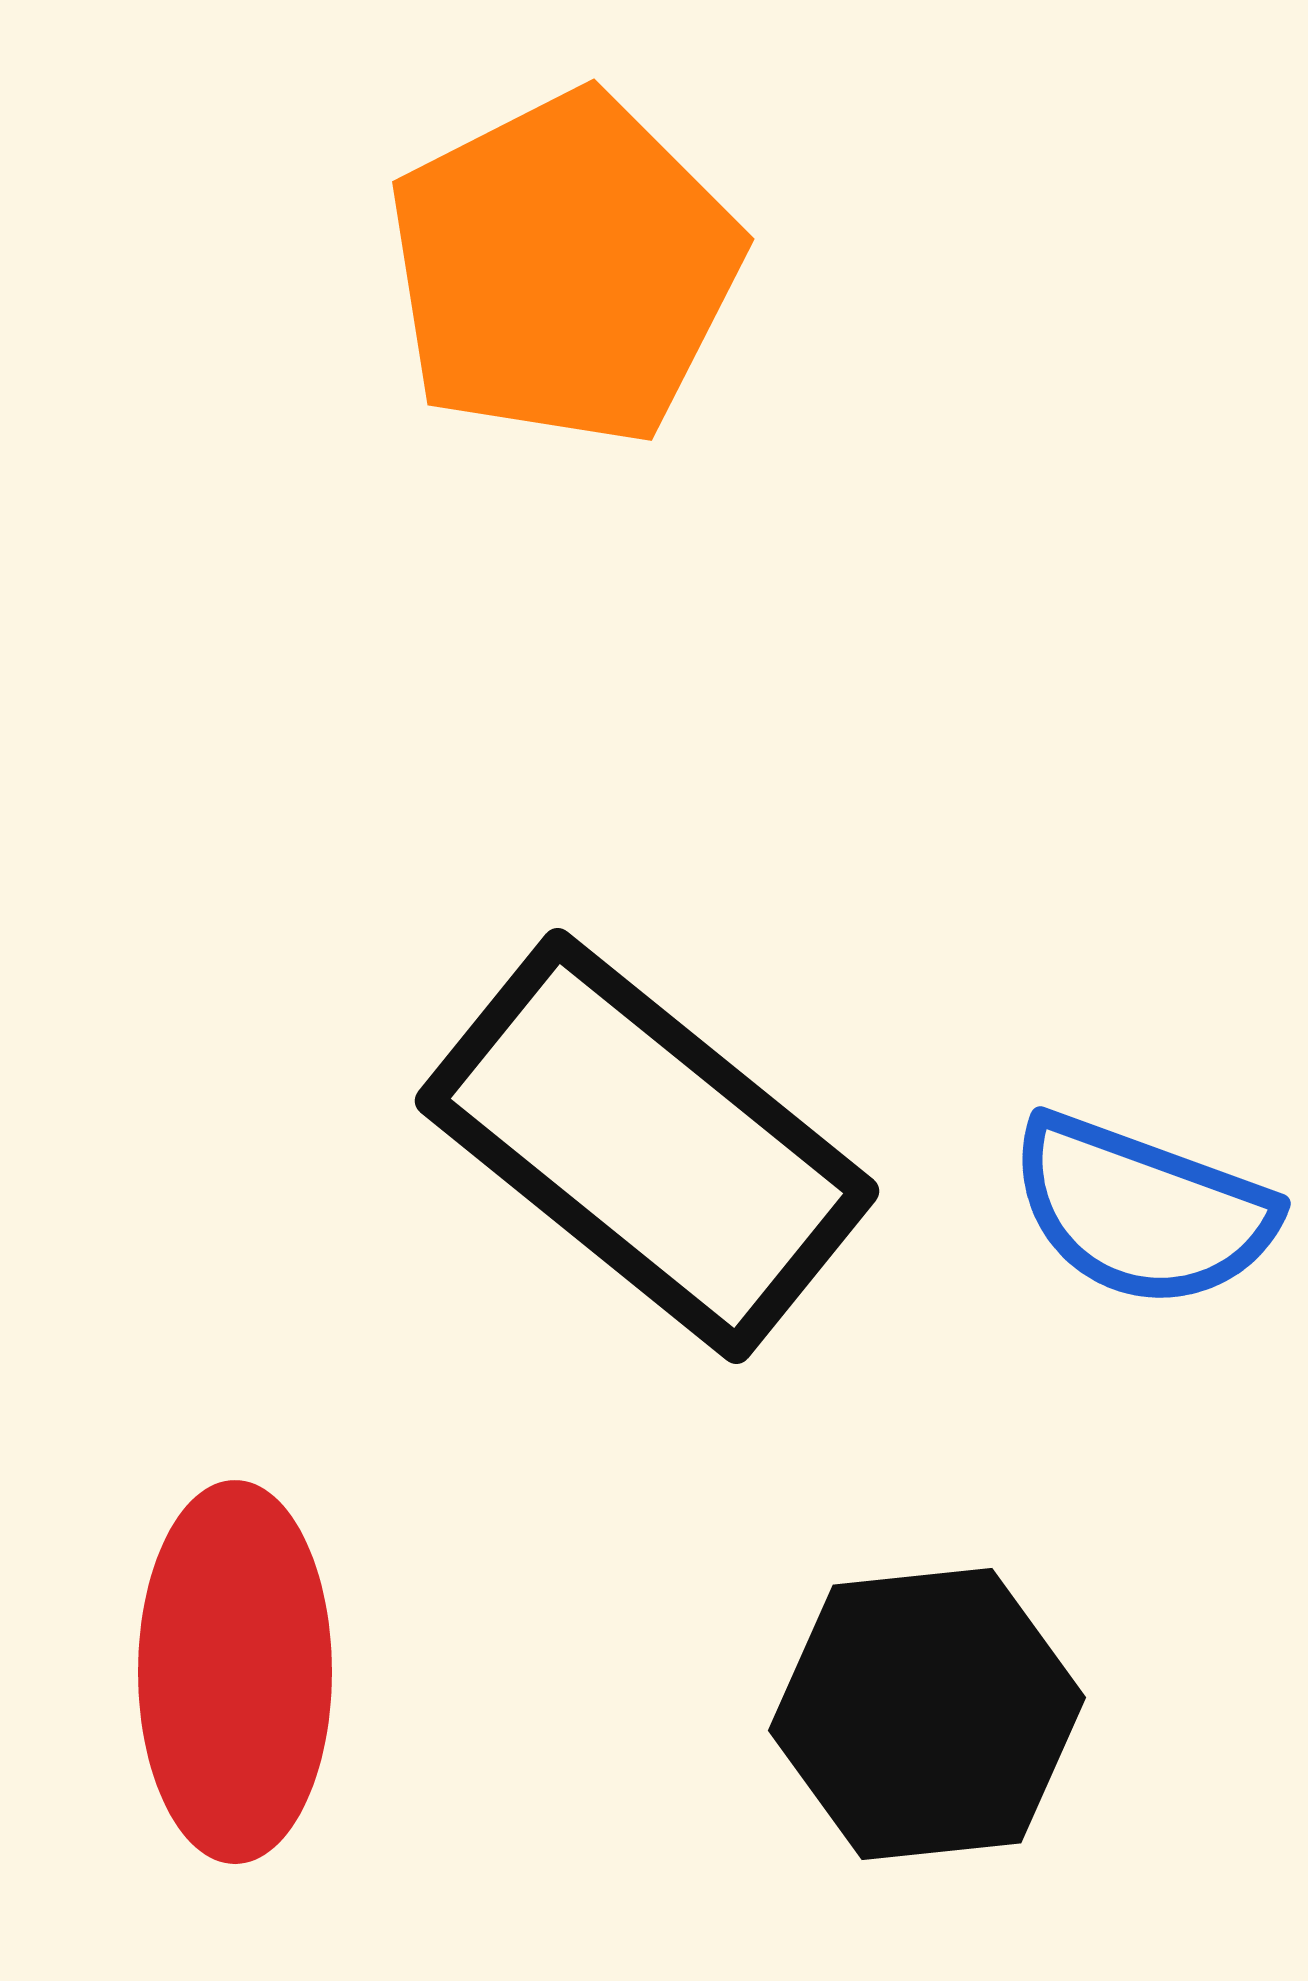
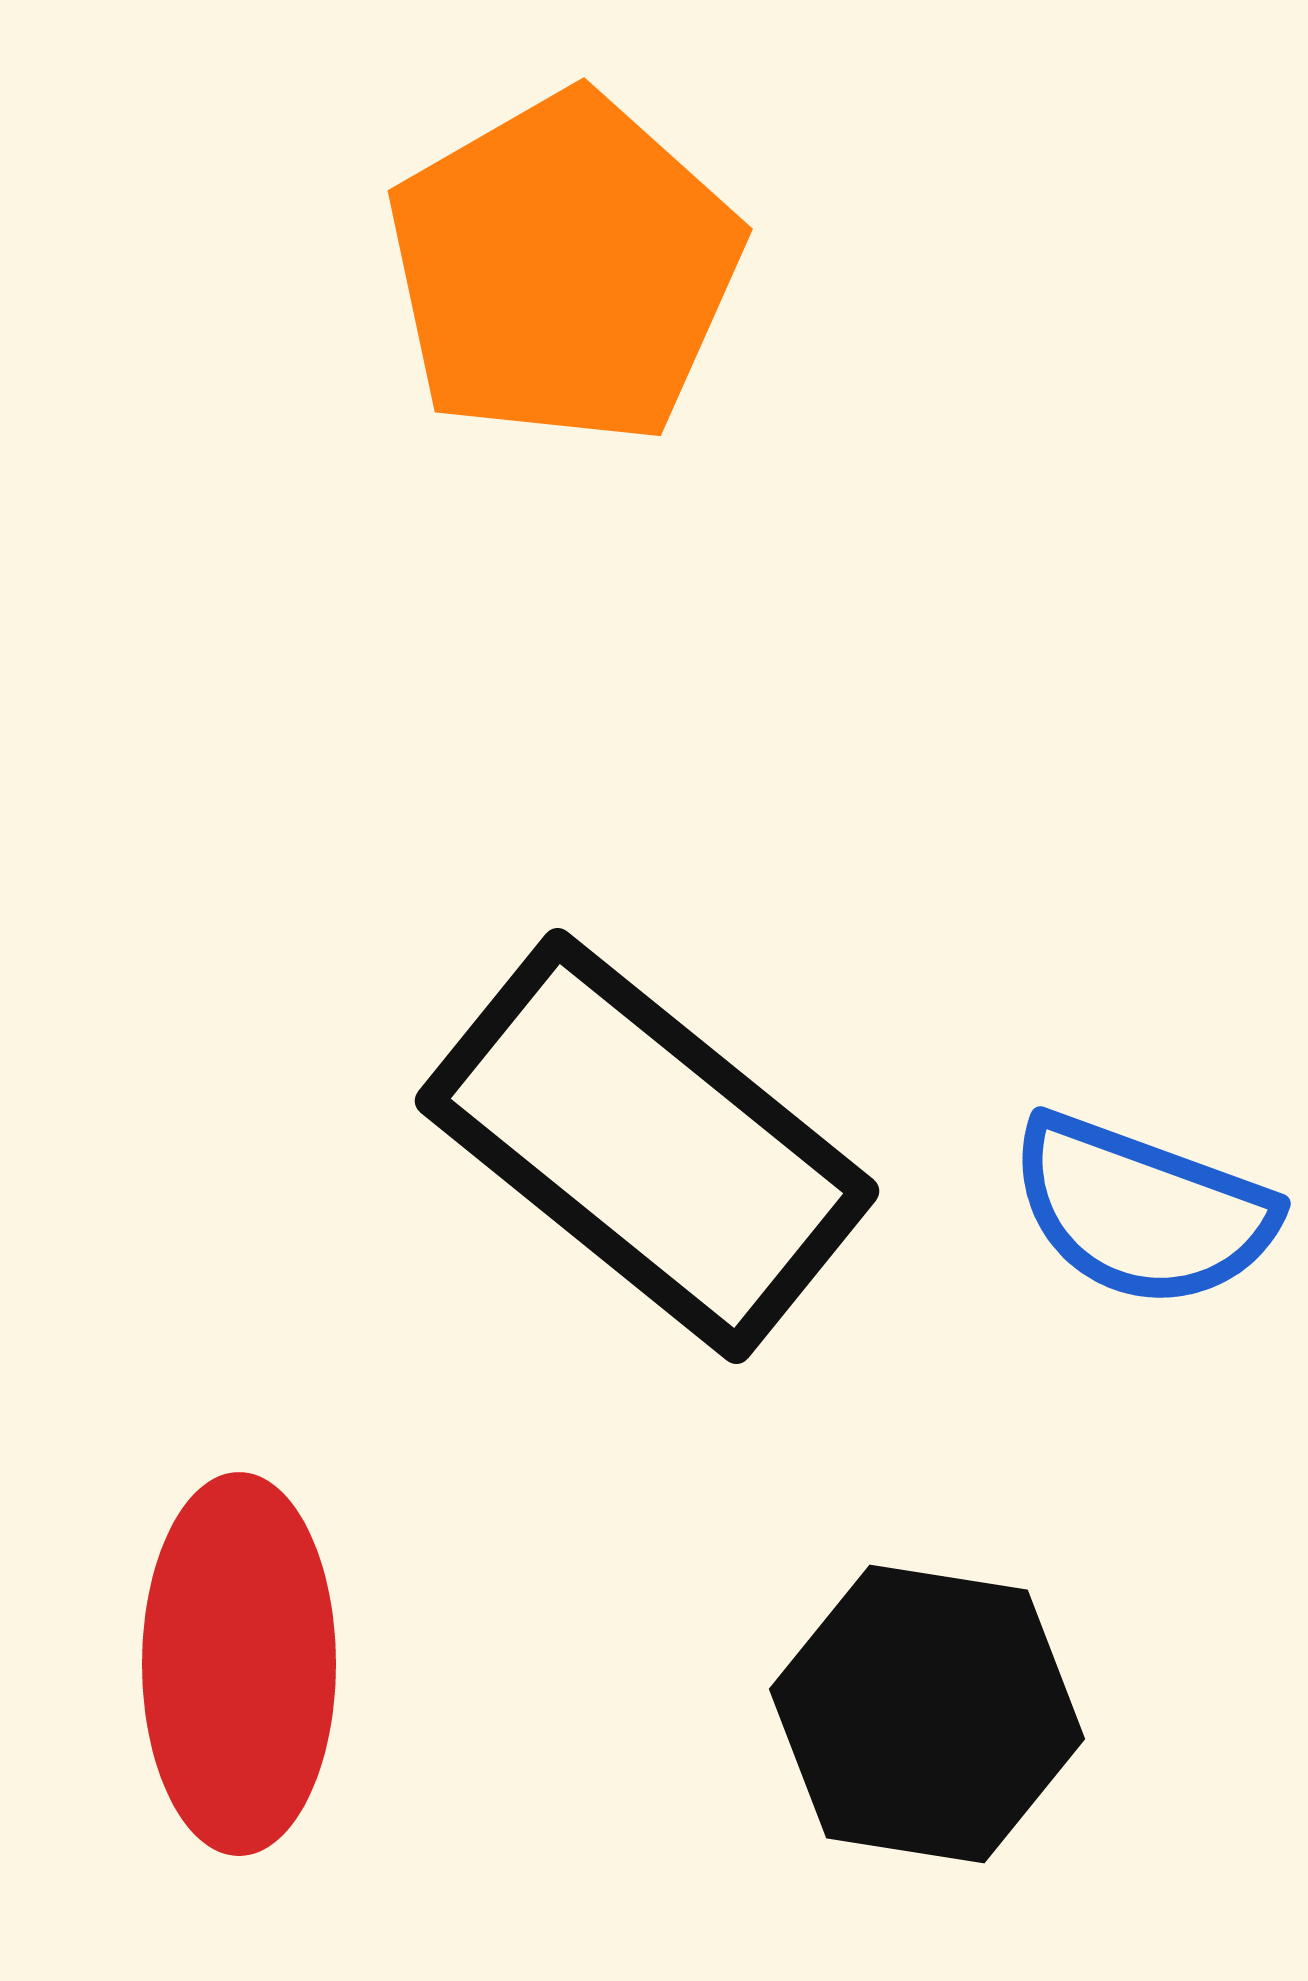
orange pentagon: rotated 3 degrees counterclockwise
red ellipse: moved 4 px right, 8 px up
black hexagon: rotated 15 degrees clockwise
